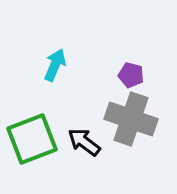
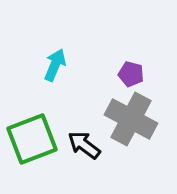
purple pentagon: moved 1 px up
gray cross: rotated 9 degrees clockwise
black arrow: moved 3 px down
